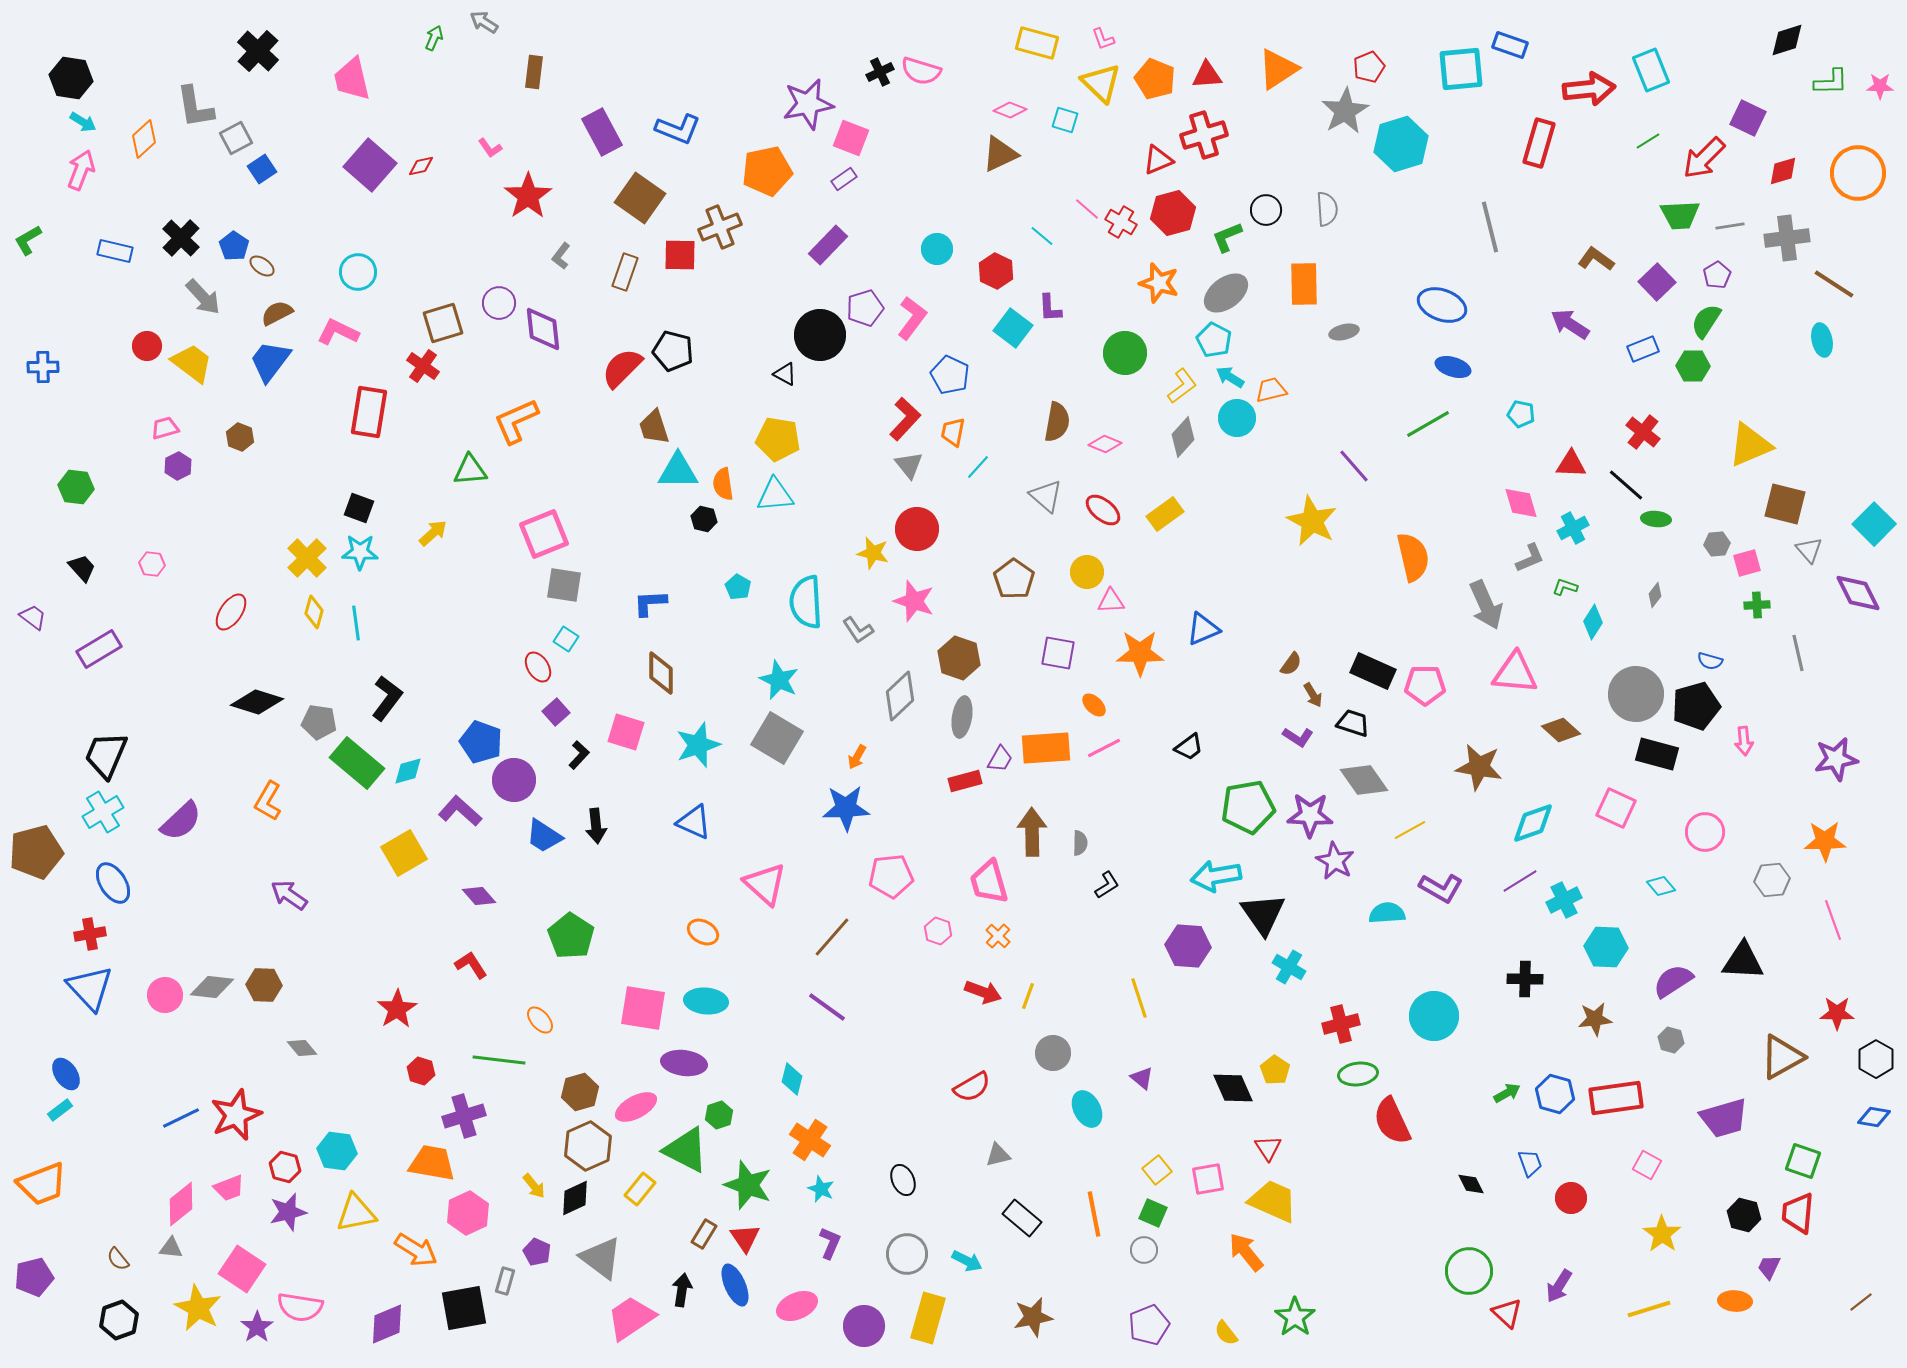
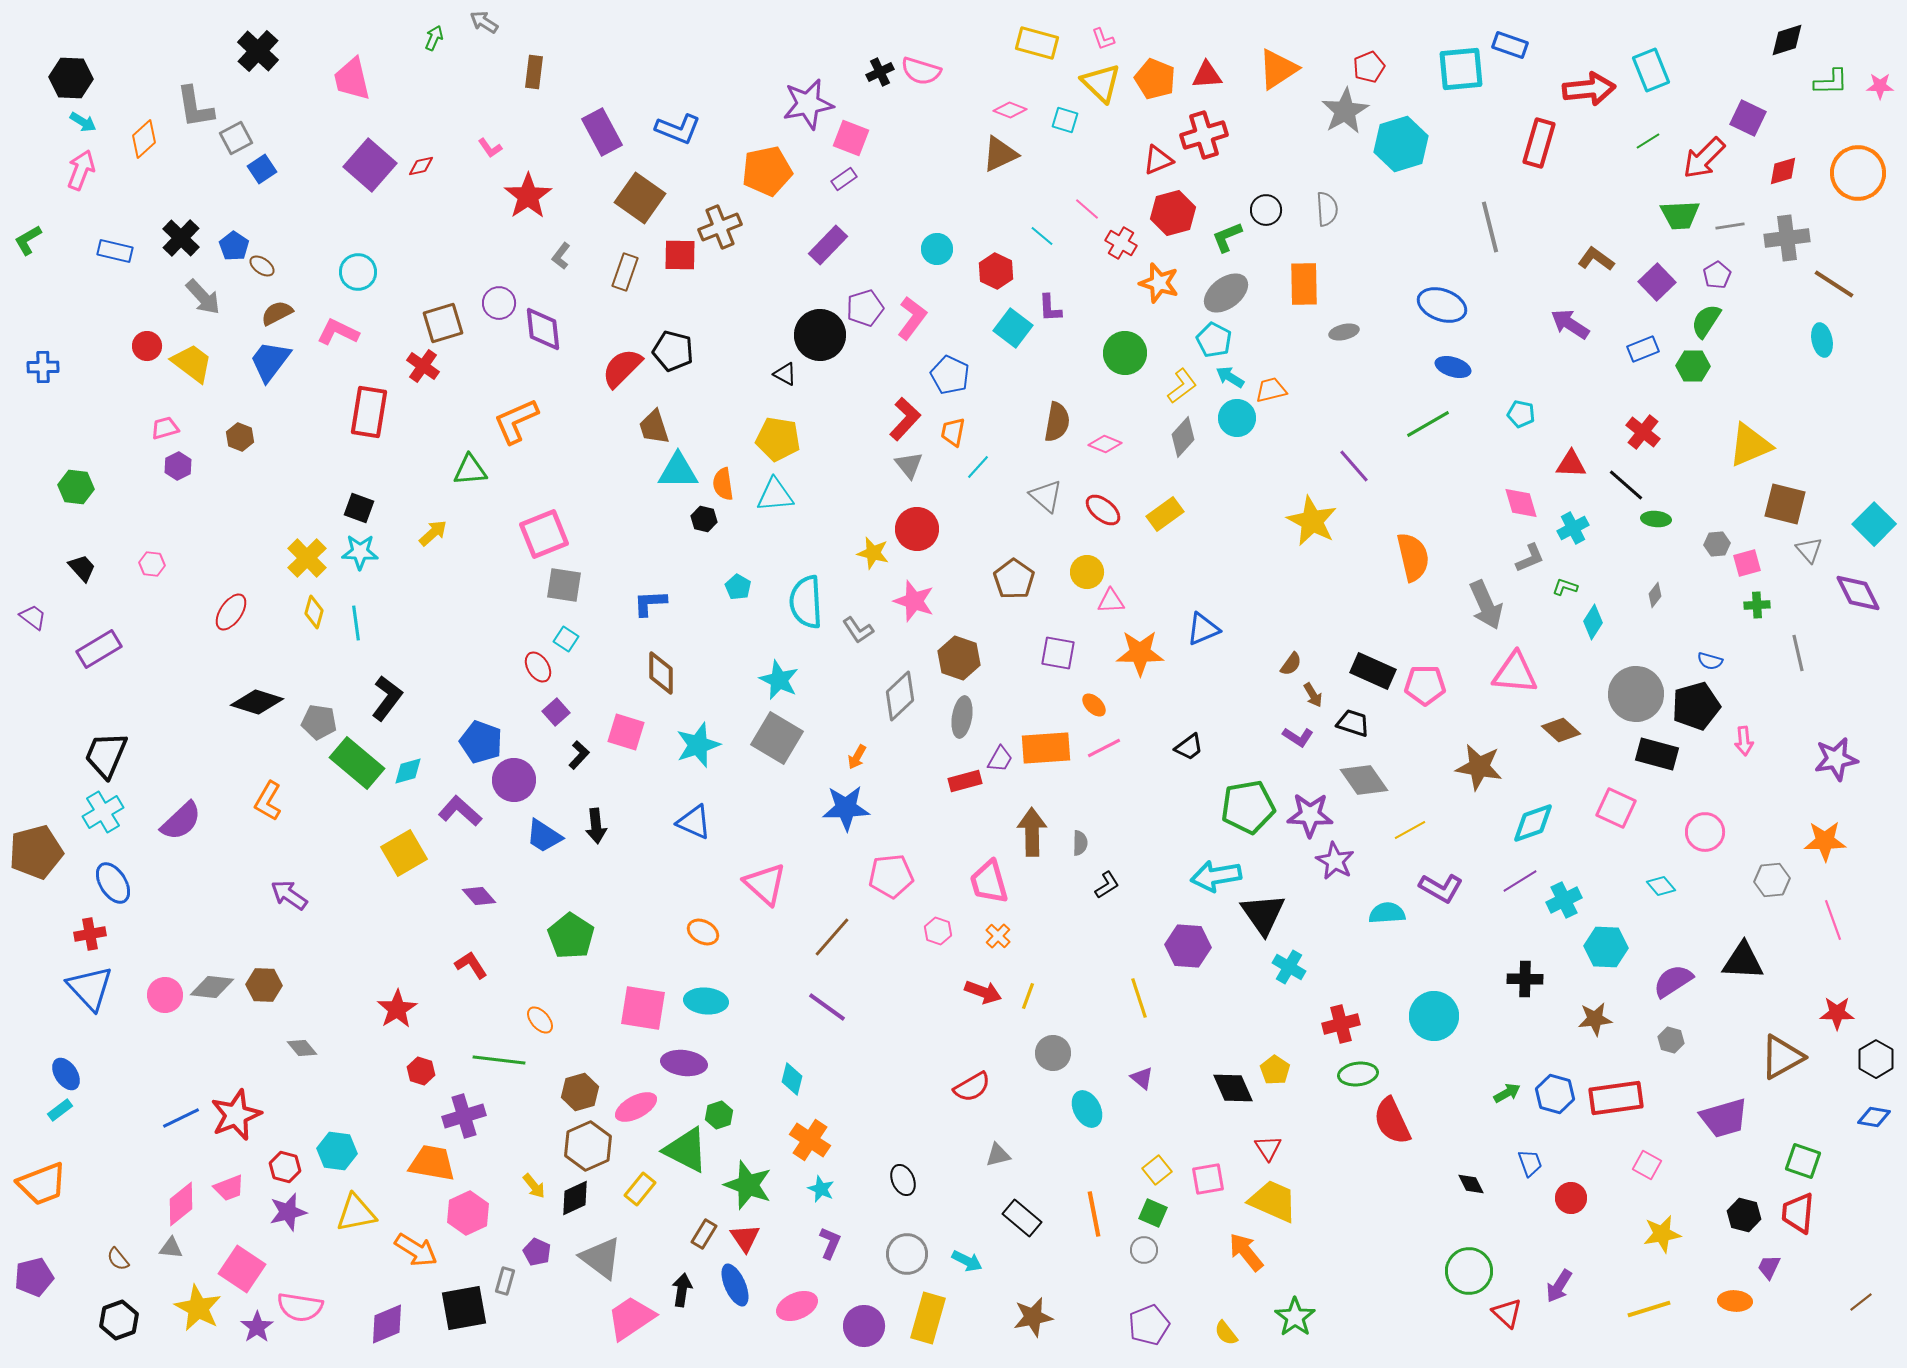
black hexagon at (71, 78): rotated 6 degrees counterclockwise
red cross at (1121, 222): moved 21 px down
yellow star at (1662, 1234): rotated 27 degrees clockwise
